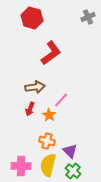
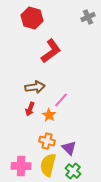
red L-shape: moved 2 px up
purple triangle: moved 1 px left, 3 px up
